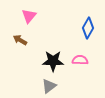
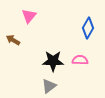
brown arrow: moved 7 px left
